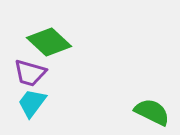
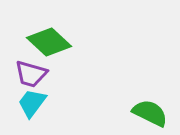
purple trapezoid: moved 1 px right, 1 px down
green semicircle: moved 2 px left, 1 px down
